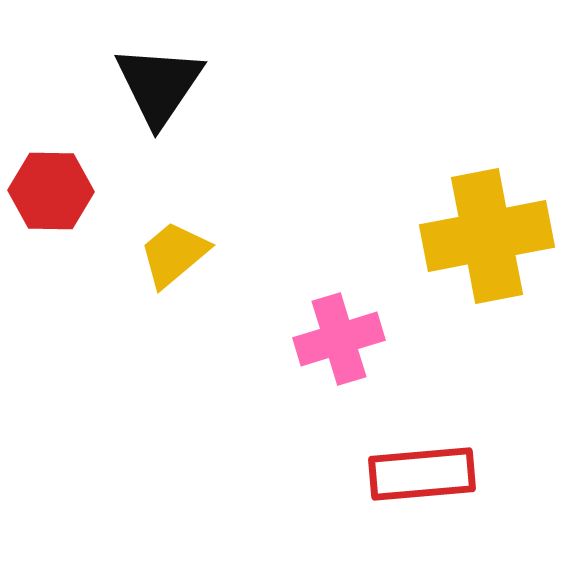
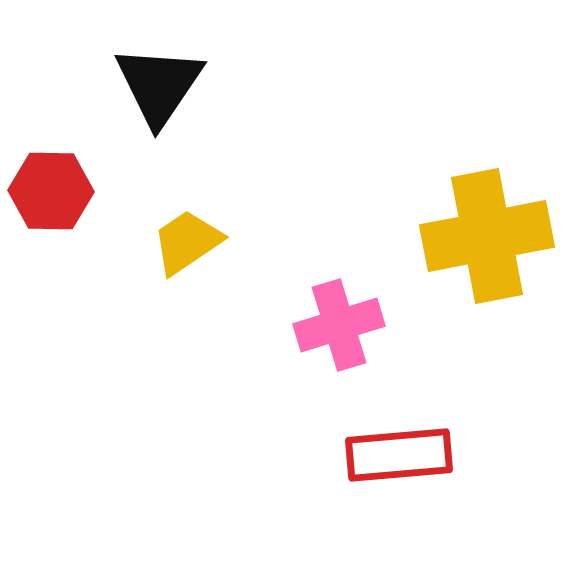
yellow trapezoid: moved 13 px right, 12 px up; rotated 6 degrees clockwise
pink cross: moved 14 px up
red rectangle: moved 23 px left, 19 px up
